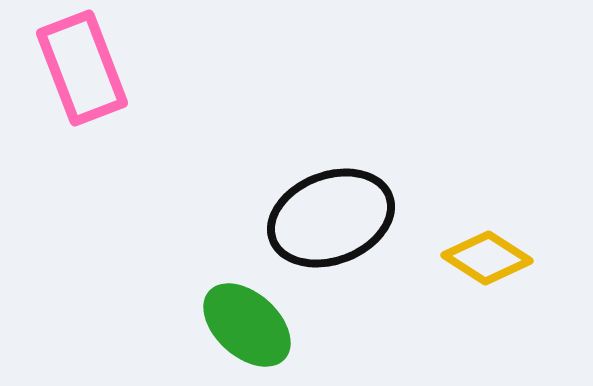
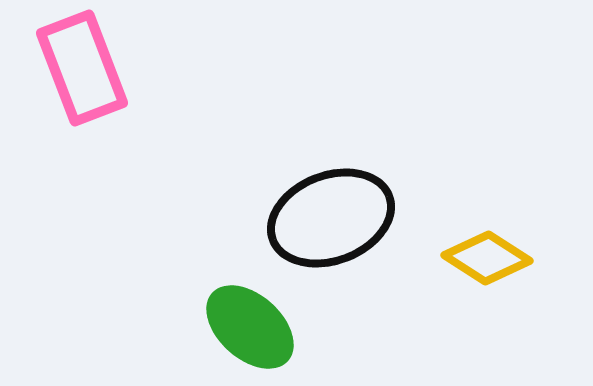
green ellipse: moved 3 px right, 2 px down
